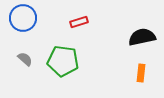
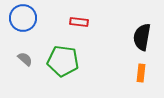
red rectangle: rotated 24 degrees clockwise
black semicircle: rotated 68 degrees counterclockwise
